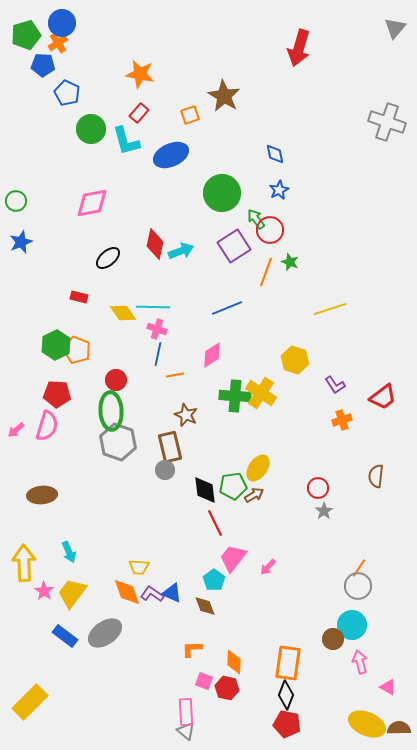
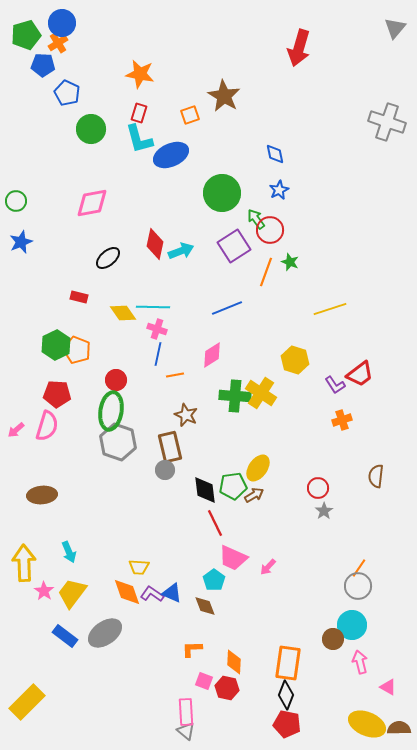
red rectangle at (139, 113): rotated 24 degrees counterclockwise
cyan L-shape at (126, 141): moved 13 px right, 2 px up
red trapezoid at (383, 397): moved 23 px left, 23 px up
green ellipse at (111, 411): rotated 12 degrees clockwise
pink trapezoid at (233, 558): rotated 104 degrees counterclockwise
yellow rectangle at (30, 702): moved 3 px left
